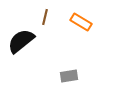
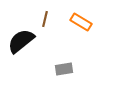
brown line: moved 2 px down
gray rectangle: moved 5 px left, 7 px up
